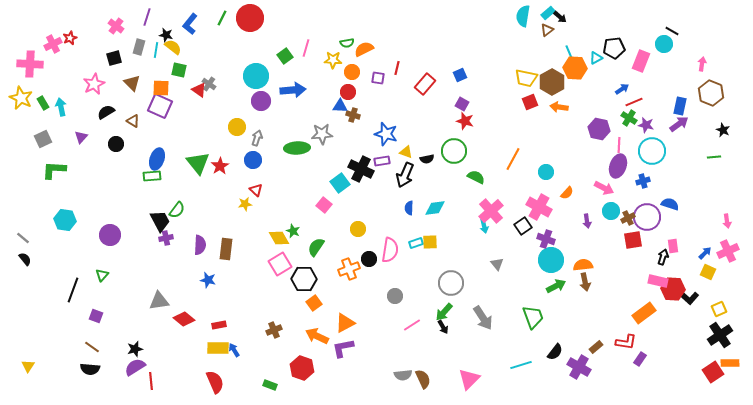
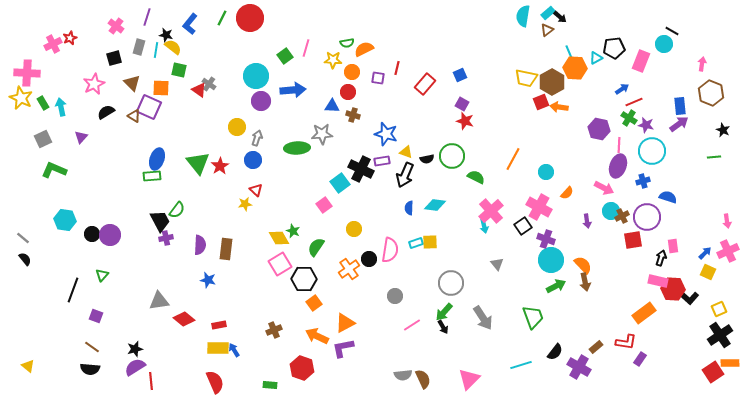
pink cross at (30, 64): moved 3 px left, 9 px down
red square at (530, 102): moved 11 px right
purple square at (160, 106): moved 11 px left, 1 px down
blue triangle at (340, 106): moved 8 px left
blue rectangle at (680, 106): rotated 18 degrees counterclockwise
brown triangle at (133, 121): moved 1 px right, 5 px up
black circle at (116, 144): moved 24 px left, 90 px down
green circle at (454, 151): moved 2 px left, 5 px down
green L-shape at (54, 170): rotated 20 degrees clockwise
blue semicircle at (670, 204): moved 2 px left, 7 px up
pink square at (324, 205): rotated 14 degrees clockwise
cyan diamond at (435, 208): moved 3 px up; rotated 15 degrees clockwise
brown cross at (628, 218): moved 6 px left, 2 px up
yellow circle at (358, 229): moved 4 px left
black arrow at (663, 257): moved 2 px left, 1 px down
orange semicircle at (583, 265): rotated 54 degrees clockwise
orange cross at (349, 269): rotated 15 degrees counterclockwise
yellow triangle at (28, 366): rotated 24 degrees counterclockwise
green rectangle at (270, 385): rotated 16 degrees counterclockwise
